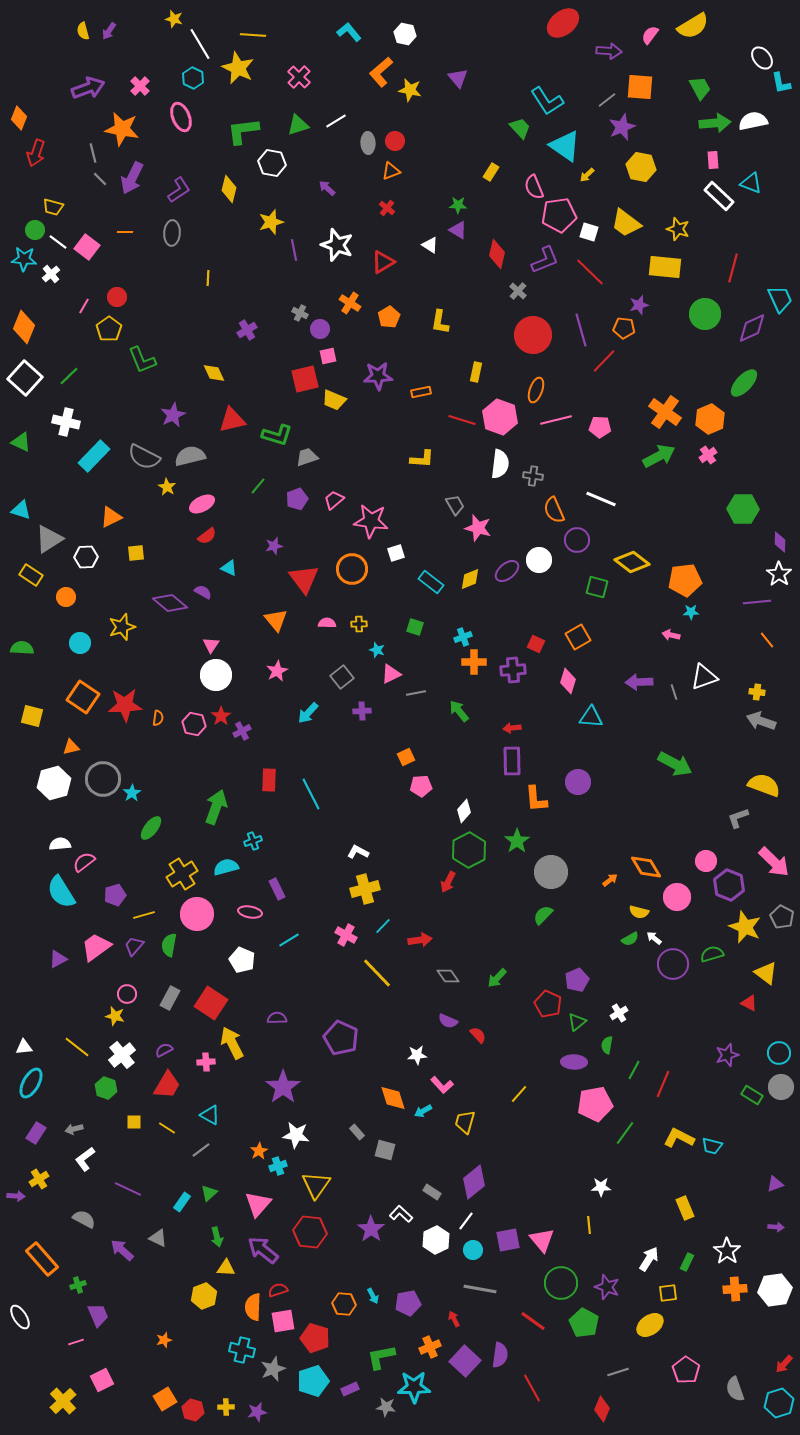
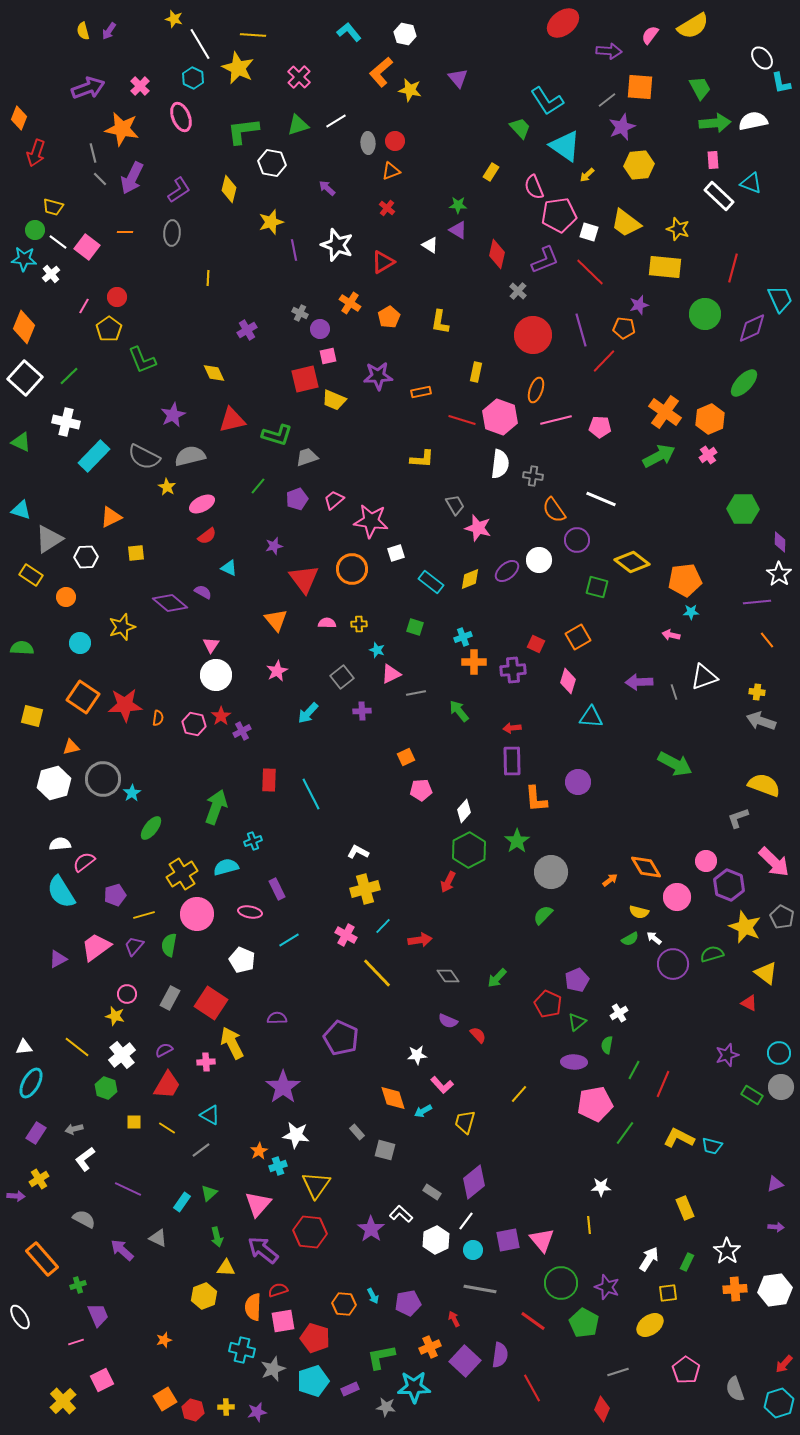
yellow hexagon at (641, 167): moved 2 px left, 2 px up; rotated 16 degrees counterclockwise
orange semicircle at (554, 510): rotated 12 degrees counterclockwise
pink pentagon at (421, 786): moved 4 px down
